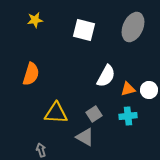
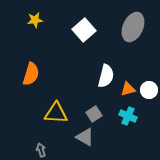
white square: rotated 35 degrees clockwise
white semicircle: rotated 15 degrees counterclockwise
cyan cross: rotated 30 degrees clockwise
